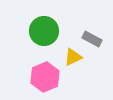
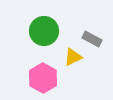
pink hexagon: moved 2 px left, 1 px down; rotated 8 degrees counterclockwise
